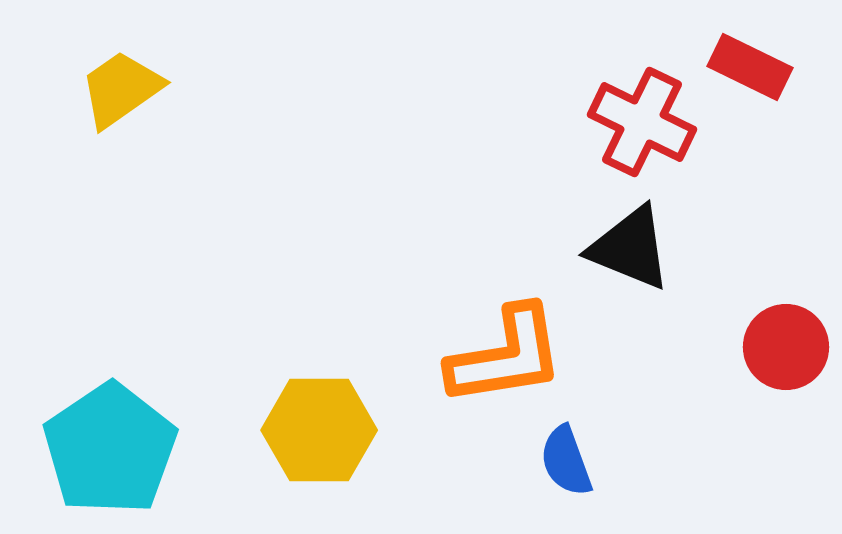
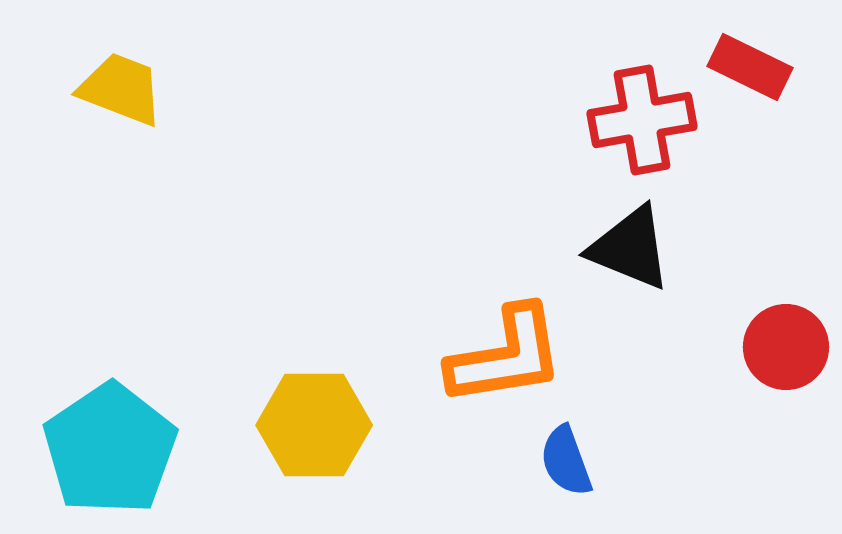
yellow trapezoid: rotated 56 degrees clockwise
red cross: moved 2 px up; rotated 36 degrees counterclockwise
yellow hexagon: moved 5 px left, 5 px up
